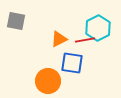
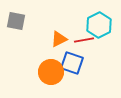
cyan hexagon: moved 1 px right, 3 px up
red line: moved 1 px left
blue square: rotated 10 degrees clockwise
orange circle: moved 3 px right, 9 px up
